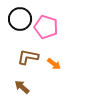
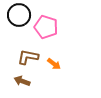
black circle: moved 1 px left, 4 px up
brown arrow: moved 6 px up; rotated 21 degrees counterclockwise
